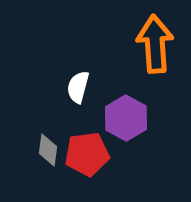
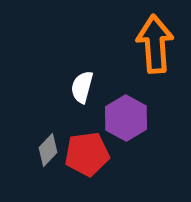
white semicircle: moved 4 px right
gray diamond: rotated 36 degrees clockwise
